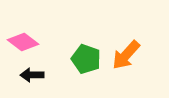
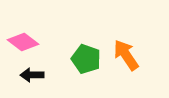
orange arrow: rotated 104 degrees clockwise
